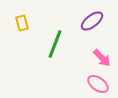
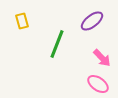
yellow rectangle: moved 2 px up
green line: moved 2 px right
